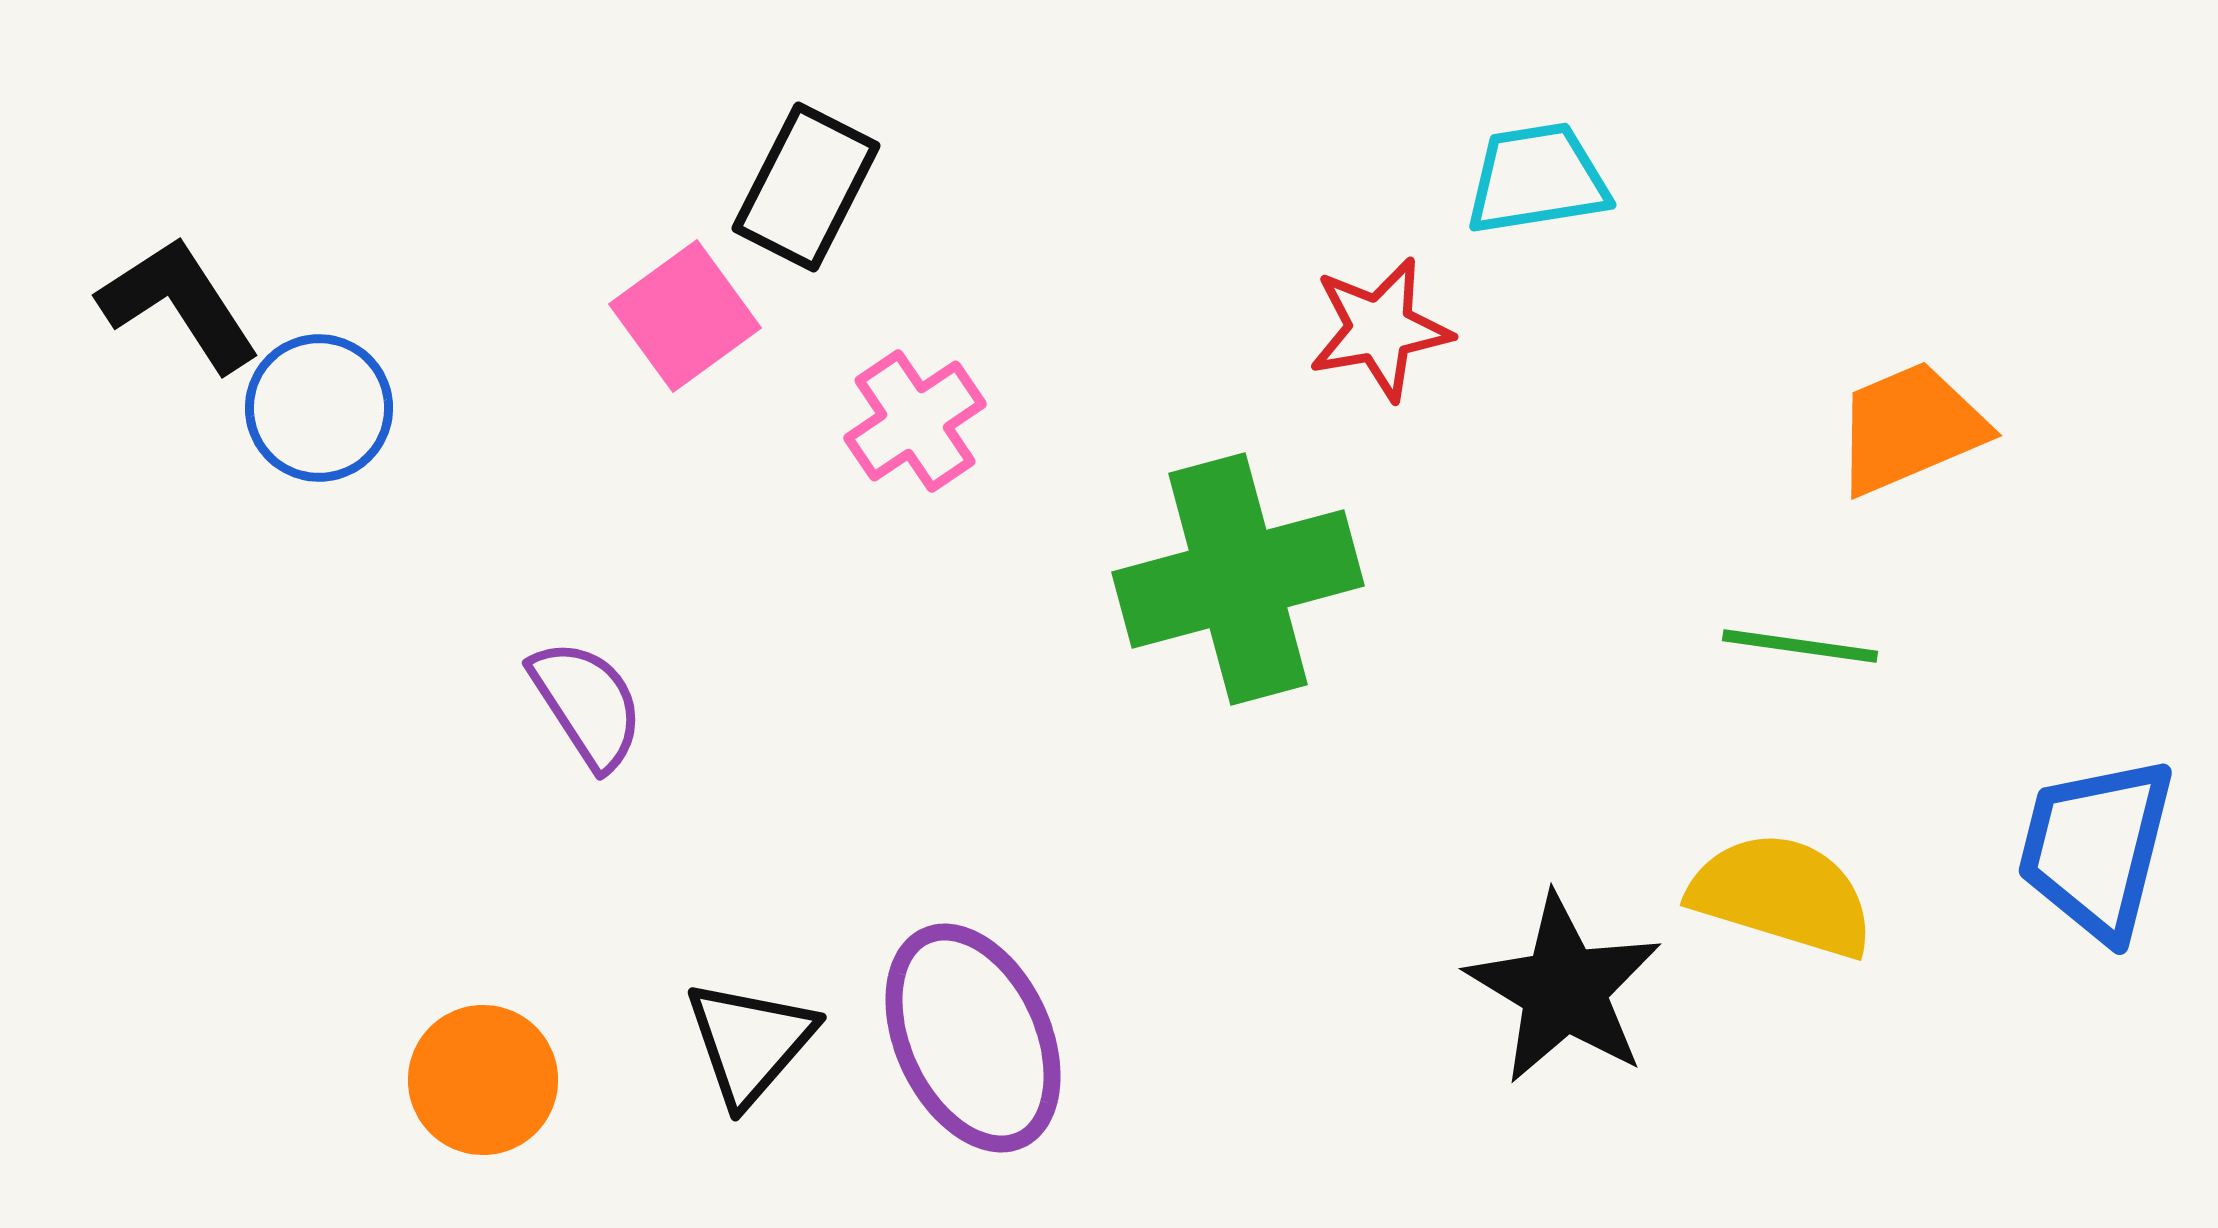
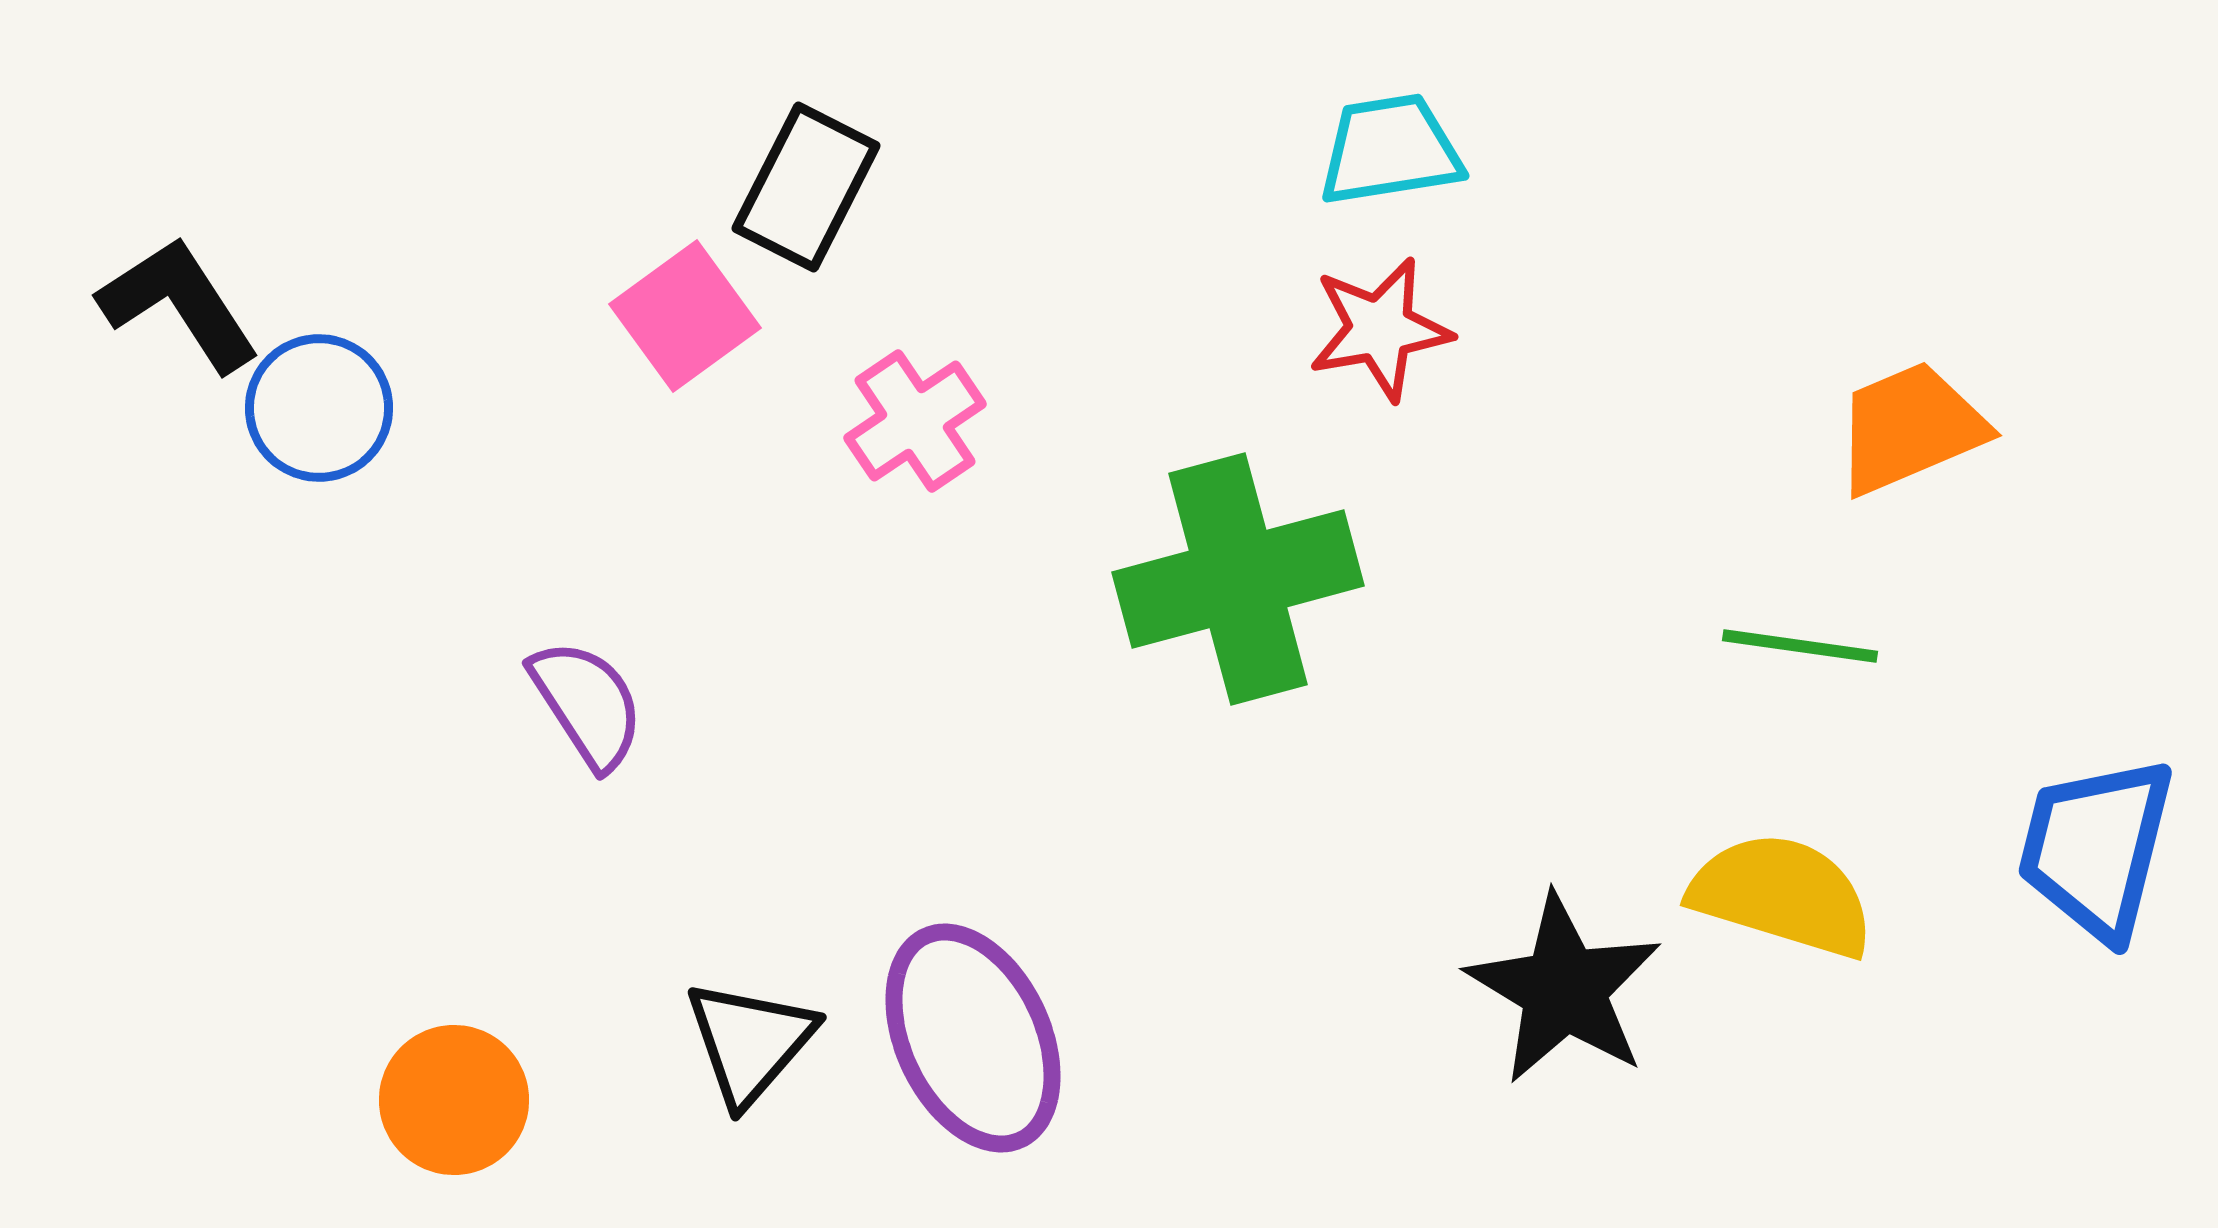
cyan trapezoid: moved 147 px left, 29 px up
orange circle: moved 29 px left, 20 px down
